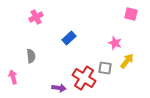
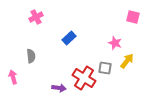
pink square: moved 2 px right, 3 px down
